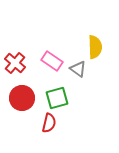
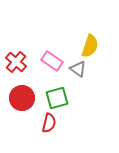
yellow semicircle: moved 5 px left, 1 px up; rotated 20 degrees clockwise
red cross: moved 1 px right, 1 px up
